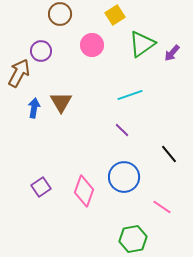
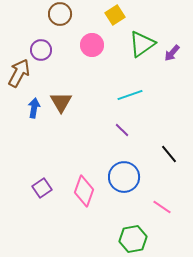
purple circle: moved 1 px up
purple square: moved 1 px right, 1 px down
